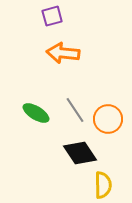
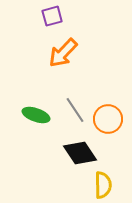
orange arrow: rotated 52 degrees counterclockwise
green ellipse: moved 2 px down; rotated 12 degrees counterclockwise
